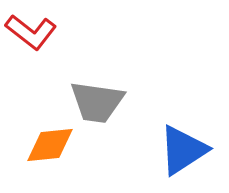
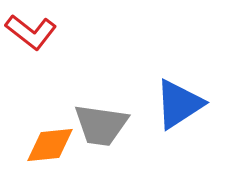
gray trapezoid: moved 4 px right, 23 px down
blue triangle: moved 4 px left, 46 px up
